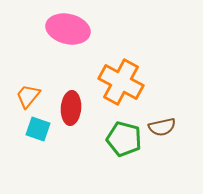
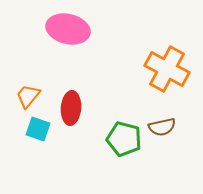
orange cross: moved 46 px right, 13 px up
